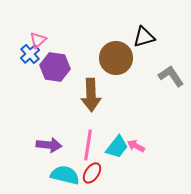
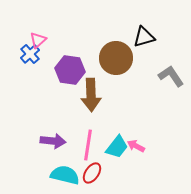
purple hexagon: moved 15 px right, 3 px down
purple arrow: moved 4 px right, 4 px up
